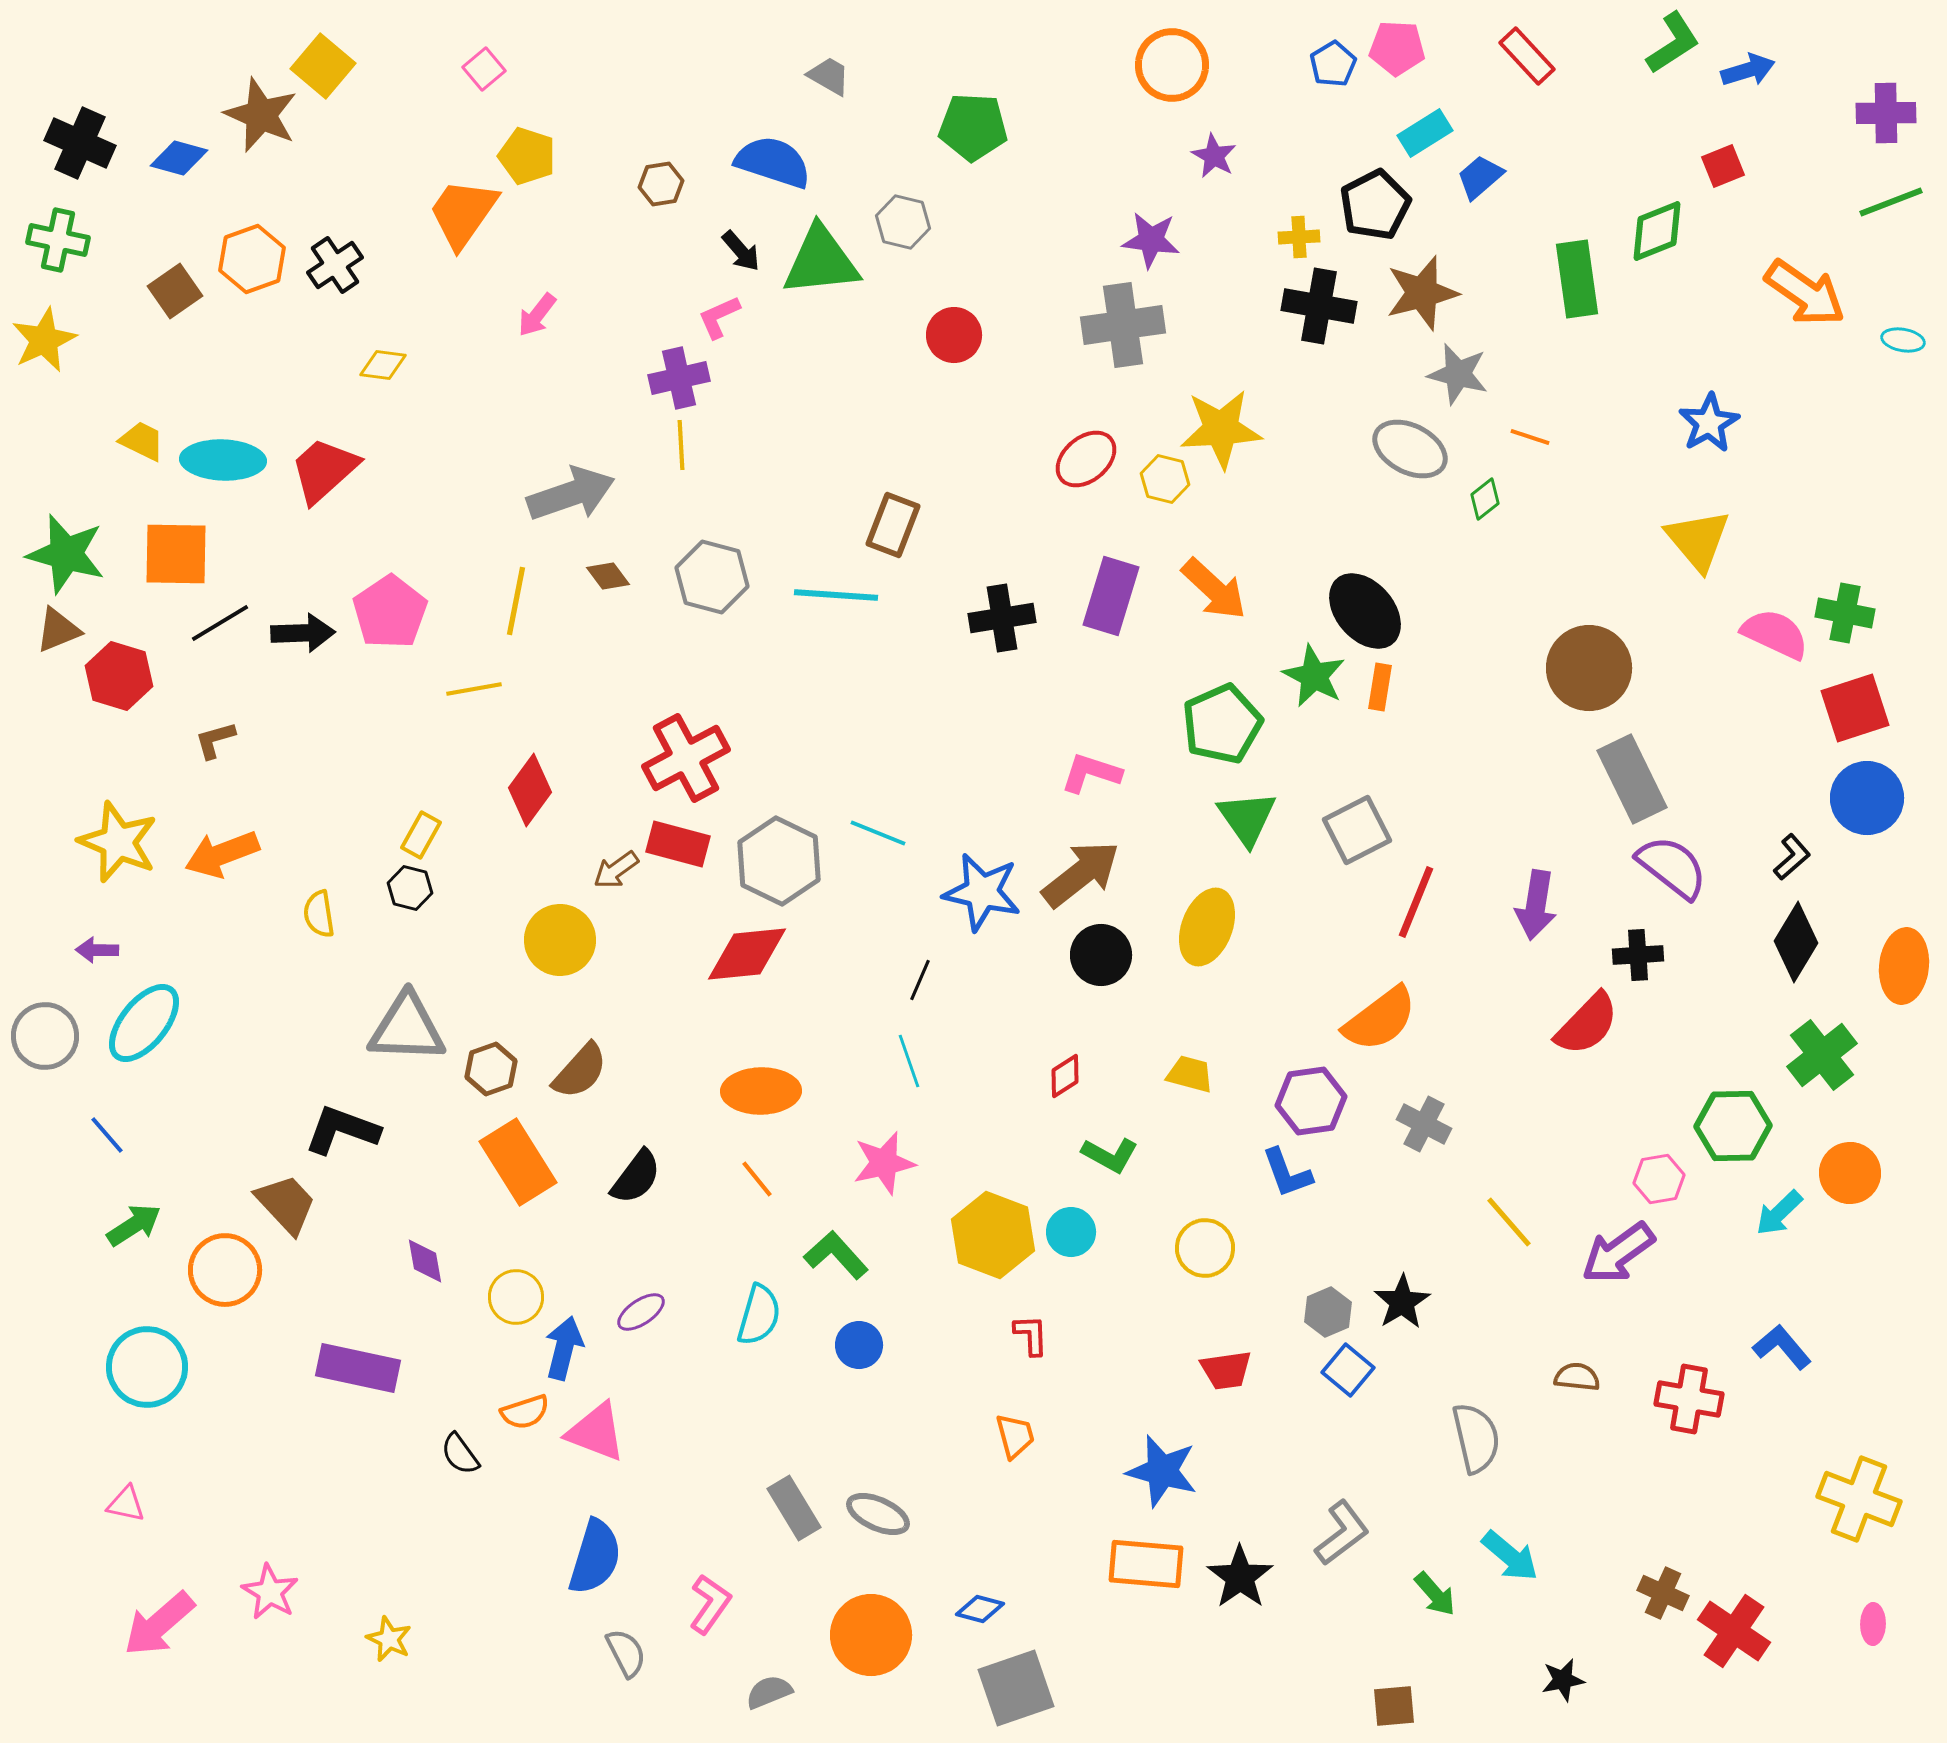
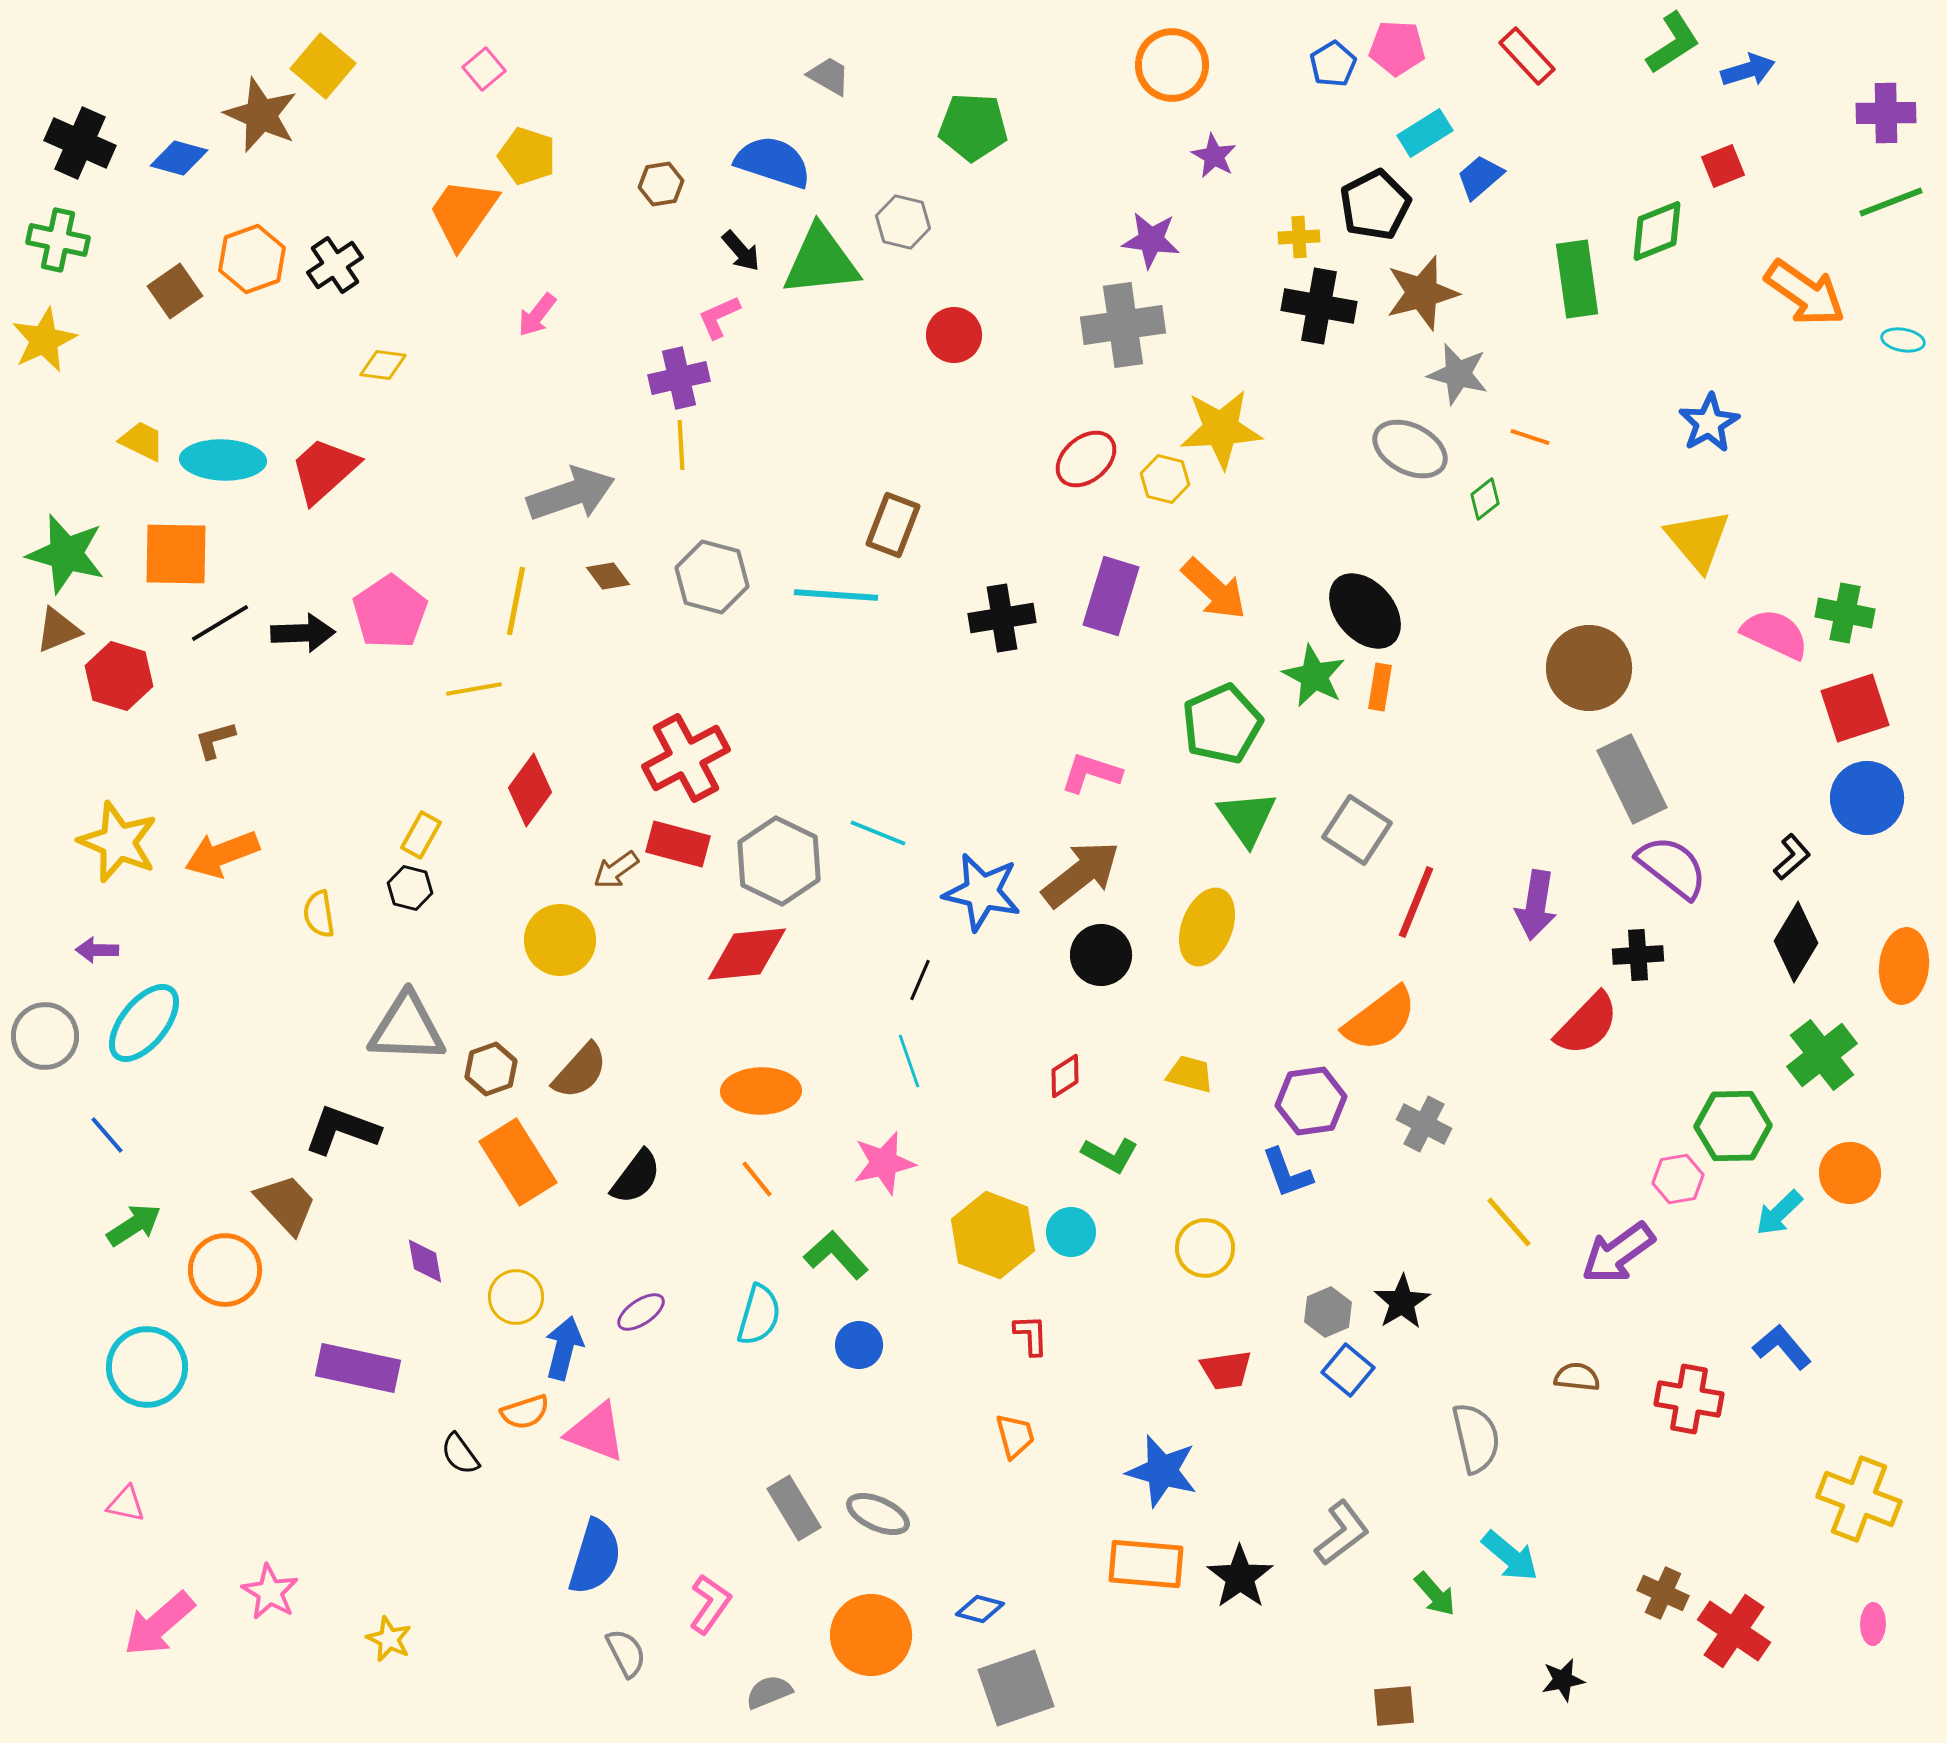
gray square at (1357, 830): rotated 30 degrees counterclockwise
pink hexagon at (1659, 1179): moved 19 px right
